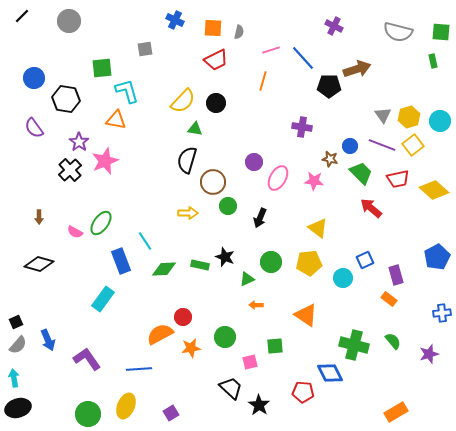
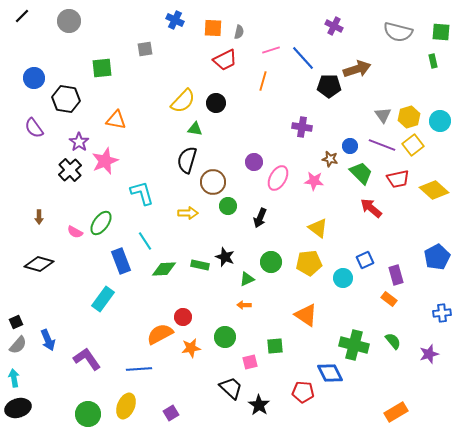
red trapezoid at (216, 60): moved 9 px right
cyan L-shape at (127, 91): moved 15 px right, 102 px down
orange arrow at (256, 305): moved 12 px left
